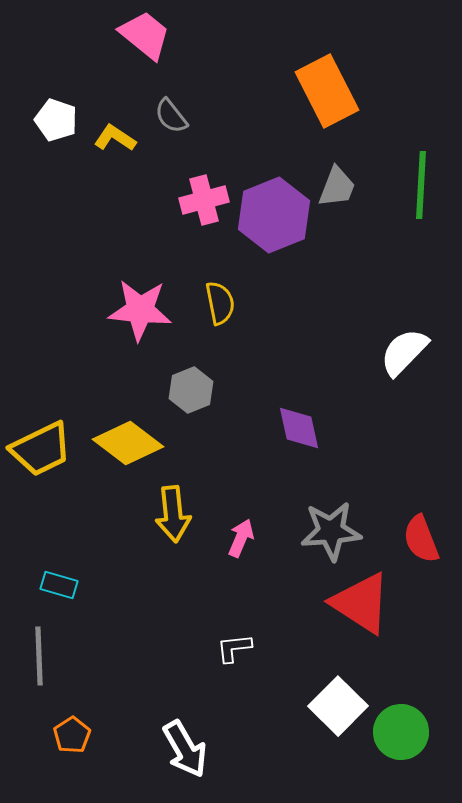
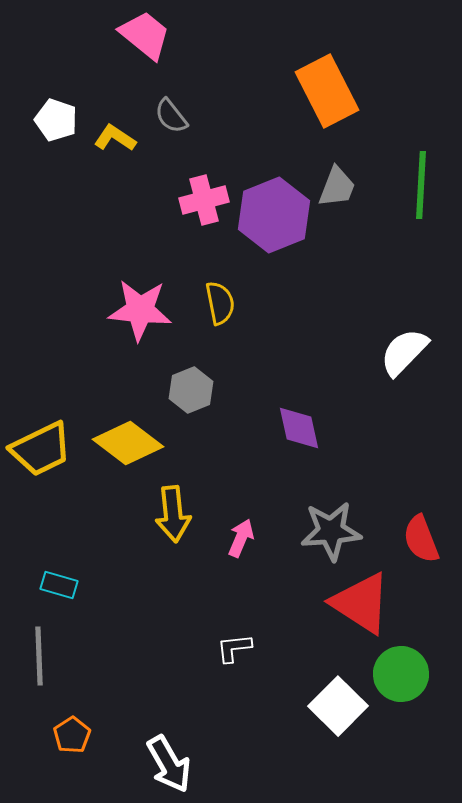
green circle: moved 58 px up
white arrow: moved 16 px left, 15 px down
